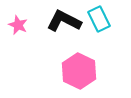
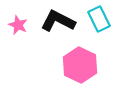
black L-shape: moved 6 px left
pink hexagon: moved 1 px right, 6 px up
